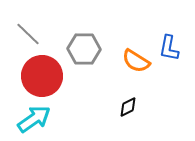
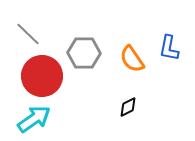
gray hexagon: moved 4 px down
orange semicircle: moved 4 px left, 2 px up; rotated 24 degrees clockwise
